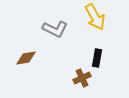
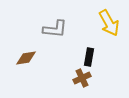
yellow arrow: moved 14 px right, 6 px down
gray L-shape: rotated 20 degrees counterclockwise
black rectangle: moved 8 px left, 1 px up
